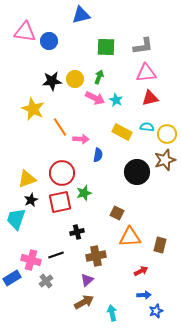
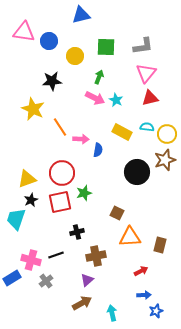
pink triangle at (25, 32): moved 1 px left
pink triangle at (146, 73): rotated 45 degrees counterclockwise
yellow circle at (75, 79): moved 23 px up
blue semicircle at (98, 155): moved 5 px up
brown arrow at (84, 302): moved 2 px left, 1 px down
